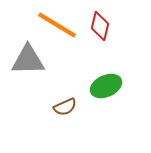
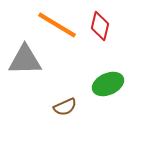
gray triangle: moved 3 px left
green ellipse: moved 2 px right, 2 px up
